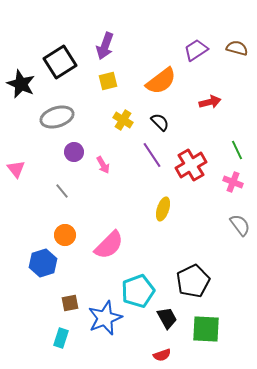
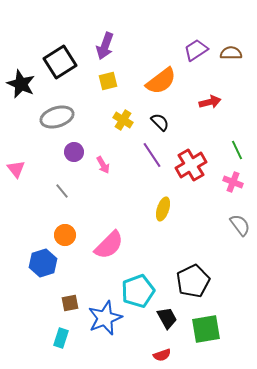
brown semicircle: moved 6 px left, 5 px down; rotated 15 degrees counterclockwise
green square: rotated 12 degrees counterclockwise
